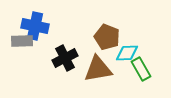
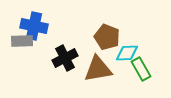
blue cross: moved 1 px left
